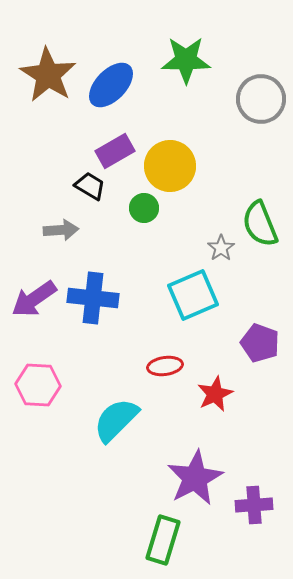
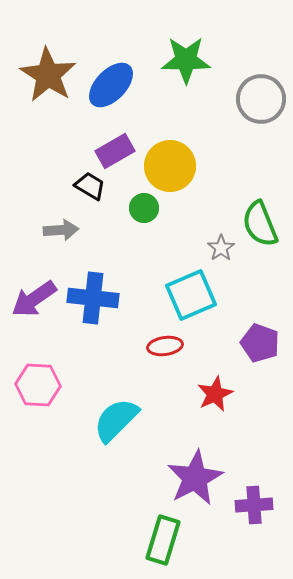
cyan square: moved 2 px left
red ellipse: moved 20 px up
